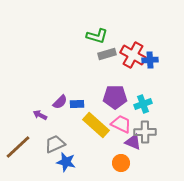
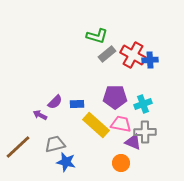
gray rectangle: rotated 24 degrees counterclockwise
purple semicircle: moved 5 px left
pink trapezoid: rotated 15 degrees counterclockwise
gray trapezoid: rotated 10 degrees clockwise
